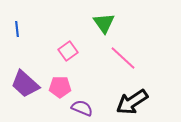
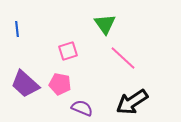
green triangle: moved 1 px right, 1 px down
pink square: rotated 18 degrees clockwise
pink pentagon: moved 3 px up; rotated 10 degrees clockwise
